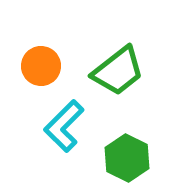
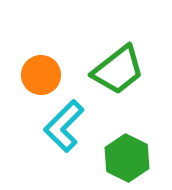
orange circle: moved 9 px down
green trapezoid: moved 1 px up
